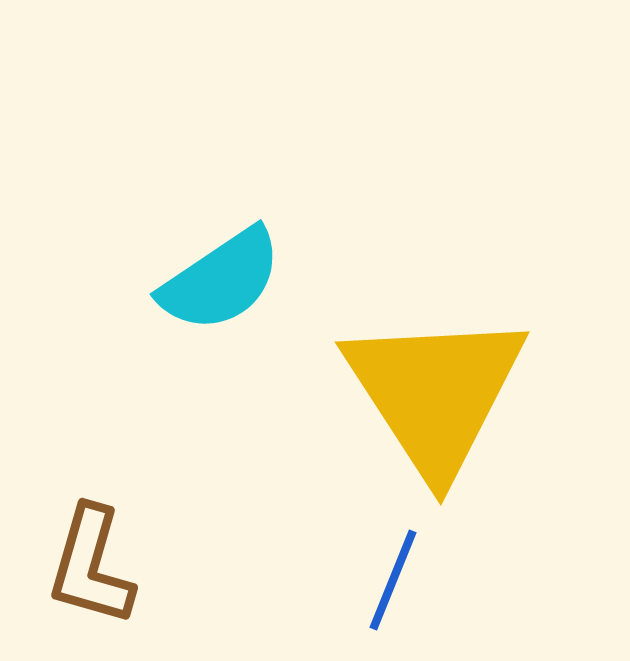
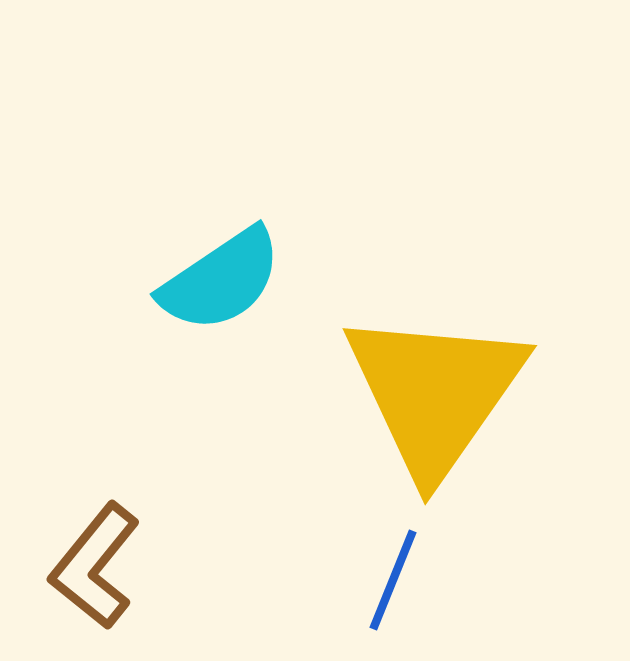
yellow triangle: rotated 8 degrees clockwise
brown L-shape: moved 4 px right; rotated 23 degrees clockwise
